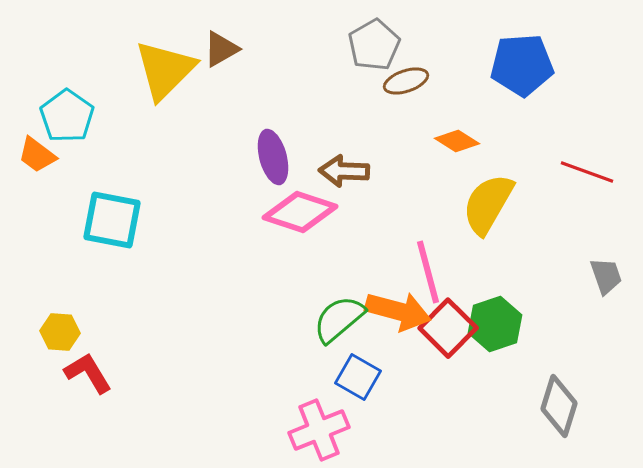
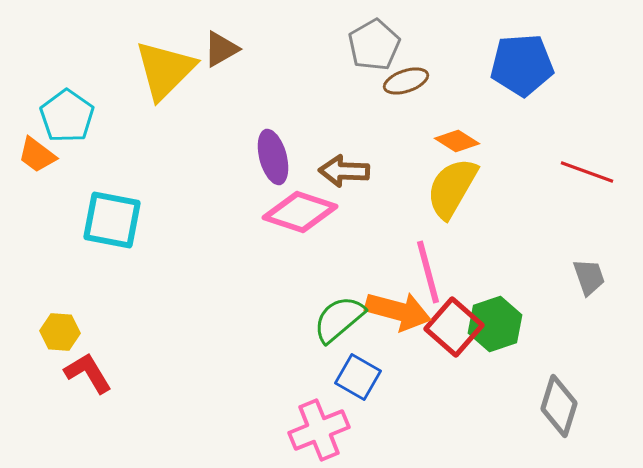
yellow semicircle: moved 36 px left, 16 px up
gray trapezoid: moved 17 px left, 1 px down
red square: moved 6 px right, 1 px up; rotated 4 degrees counterclockwise
